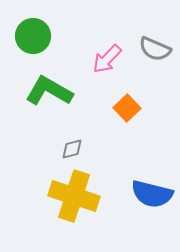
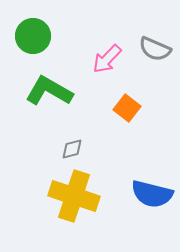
orange square: rotated 8 degrees counterclockwise
